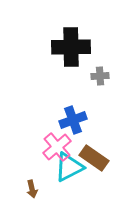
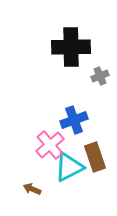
gray cross: rotated 18 degrees counterclockwise
blue cross: moved 1 px right
pink cross: moved 7 px left, 2 px up
brown rectangle: moved 1 px right, 1 px up; rotated 36 degrees clockwise
brown arrow: rotated 126 degrees clockwise
